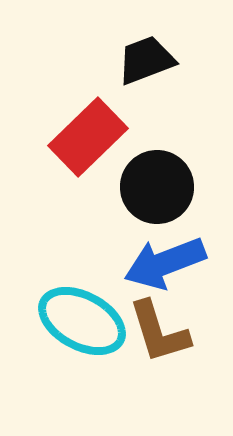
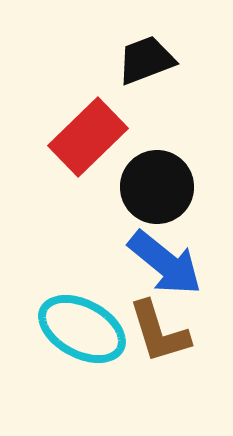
blue arrow: rotated 120 degrees counterclockwise
cyan ellipse: moved 8 px down
